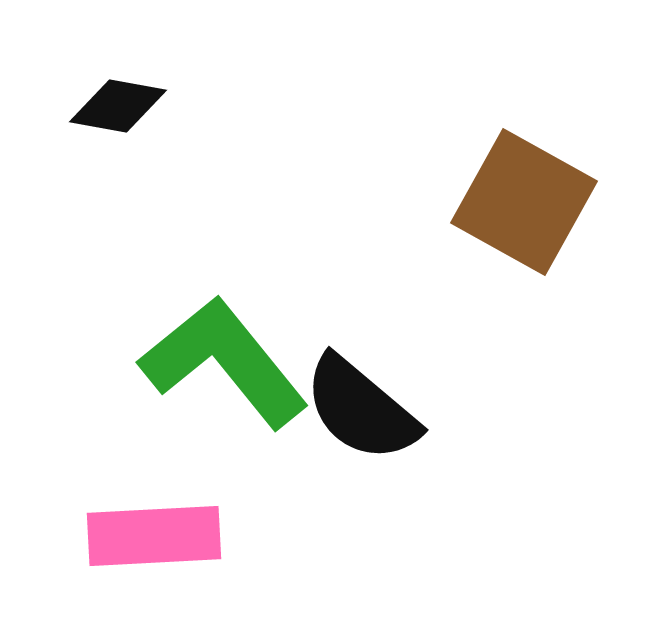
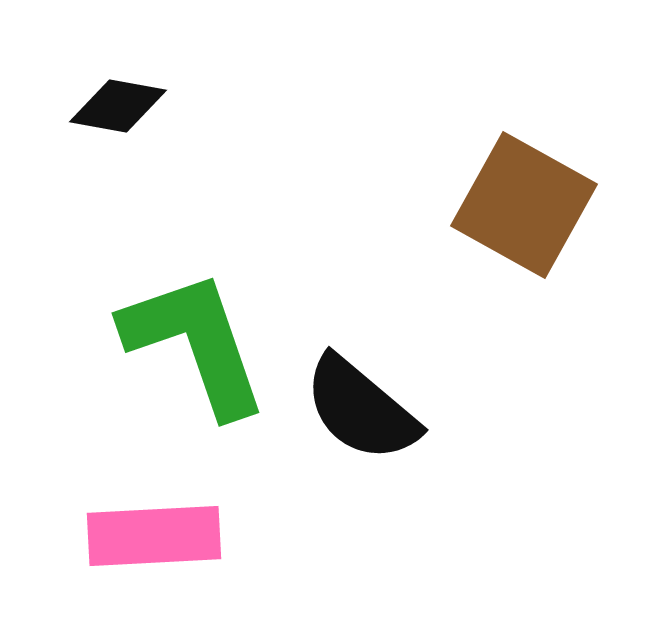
brown square: moved 3 px down
green L-shape: moved 29 px left, 19 px up; rotated 20 degrees clockwise
